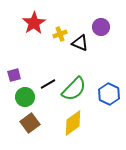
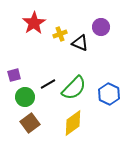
green semicircle: moved 1 px up
